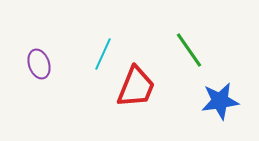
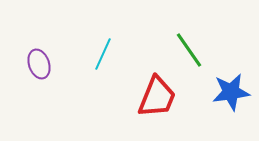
red trapezoid: moved 21 px right, 10 px down
blue star: moved 11 px right, 9 px up
